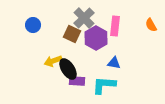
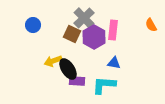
pink rectangle: moved 2 px left, 4 px down
purple hexagon: moved 2 px left, 1 px up
